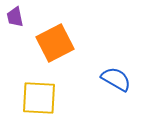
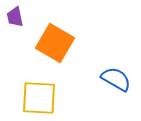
orange square: rotated 33 degrees counterclockwise
